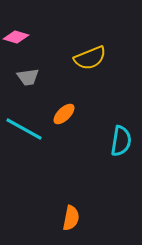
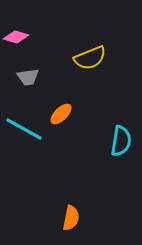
orange ellipse: moved 3 px left
